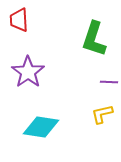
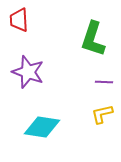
green L-shape: moved 1 px left
purple star: rotated 16 degrees counterclockwise
purple line: moved 5 px left
cyan diamond: moved 1 px right
